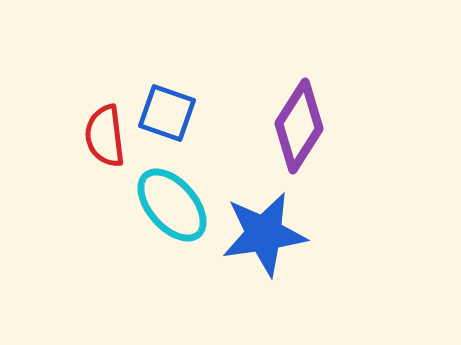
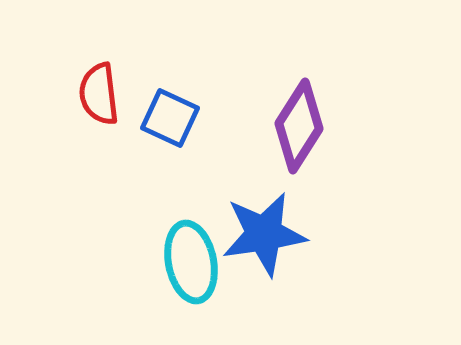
blue square: moved 3 px right, 5 px down; rotated 6 degrees clockwise
red semicircle: moved 6 px left, 42 px up
cyan ellipse: moved 19 px right, 57 px down; rotated 30 degrees clockwise
